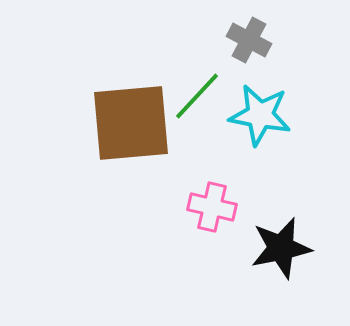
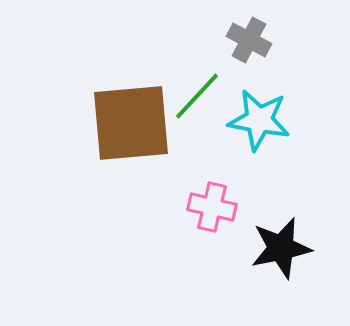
cyan star: moved 1 px left, 5 px down
